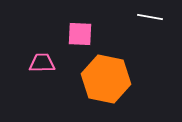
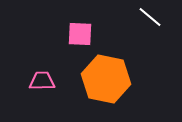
white line: rotated 30 degrees clockwise
pink trapezoid: moved 18 px down
